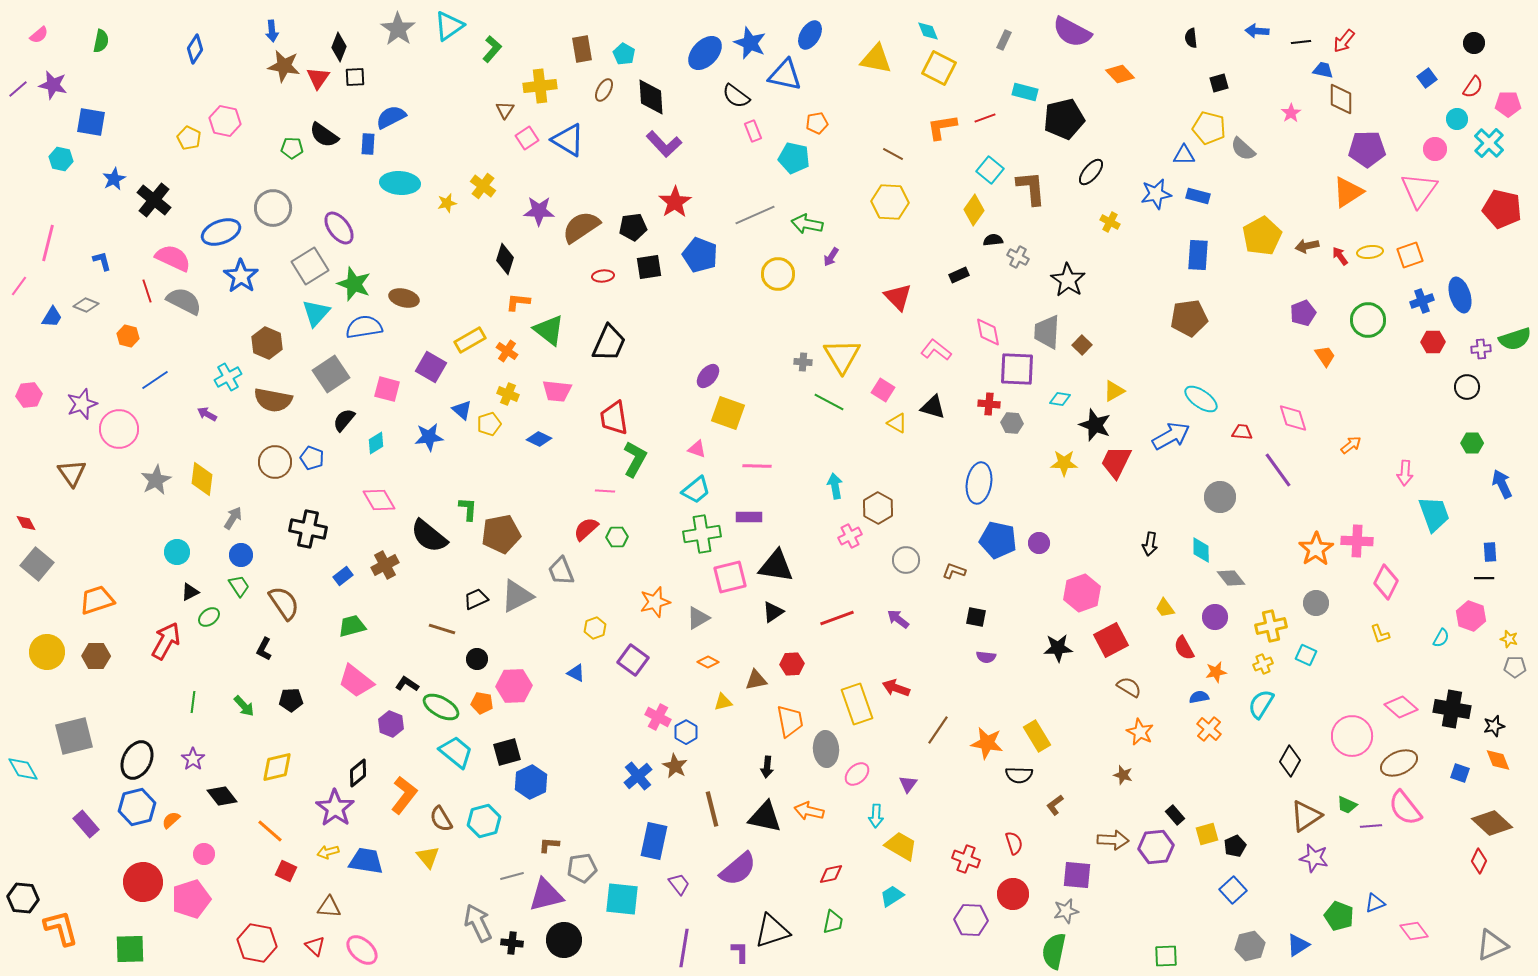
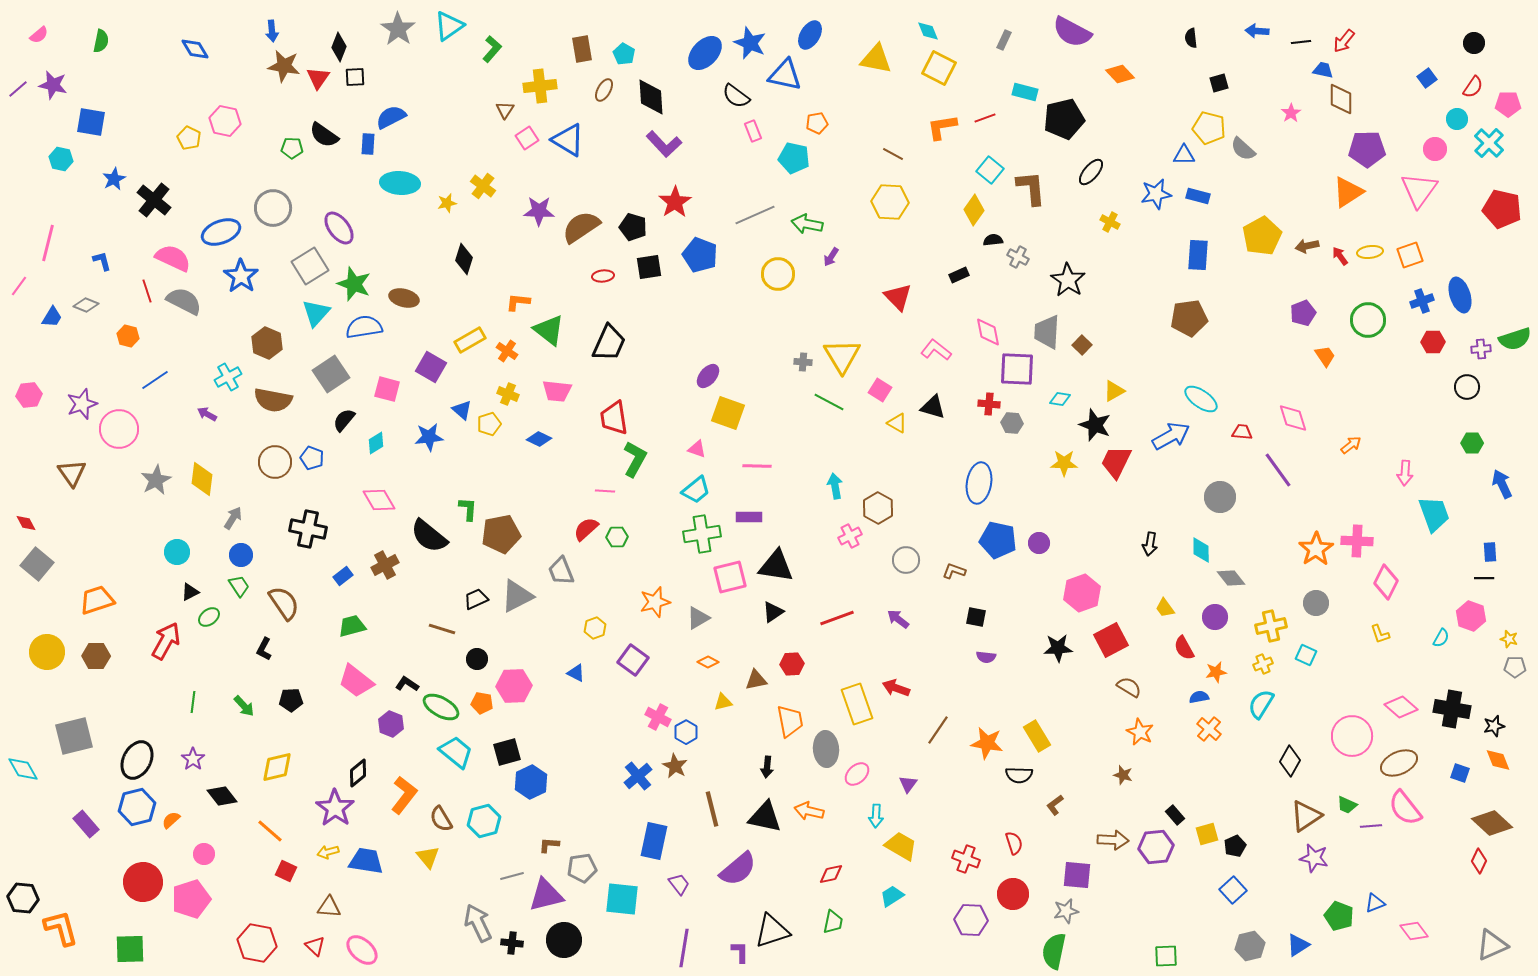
blue diamond at (195, 49): rotated 64 degrees counterclockwise
black pentagon at (633, 227): rotated 24 degrees clockwise
black diamond at (505, 259): moved 41 px left
pink square at (883, 390): moved 3 px left
